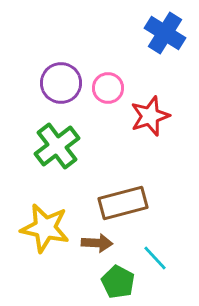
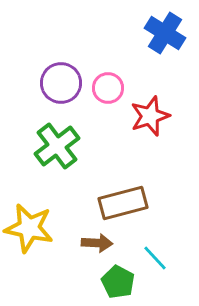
yellow star: moved 16 px left
